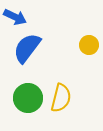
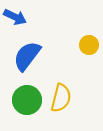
blue semicircle: moved 8 px down
green circle: moved 1 px left, 2 px down
